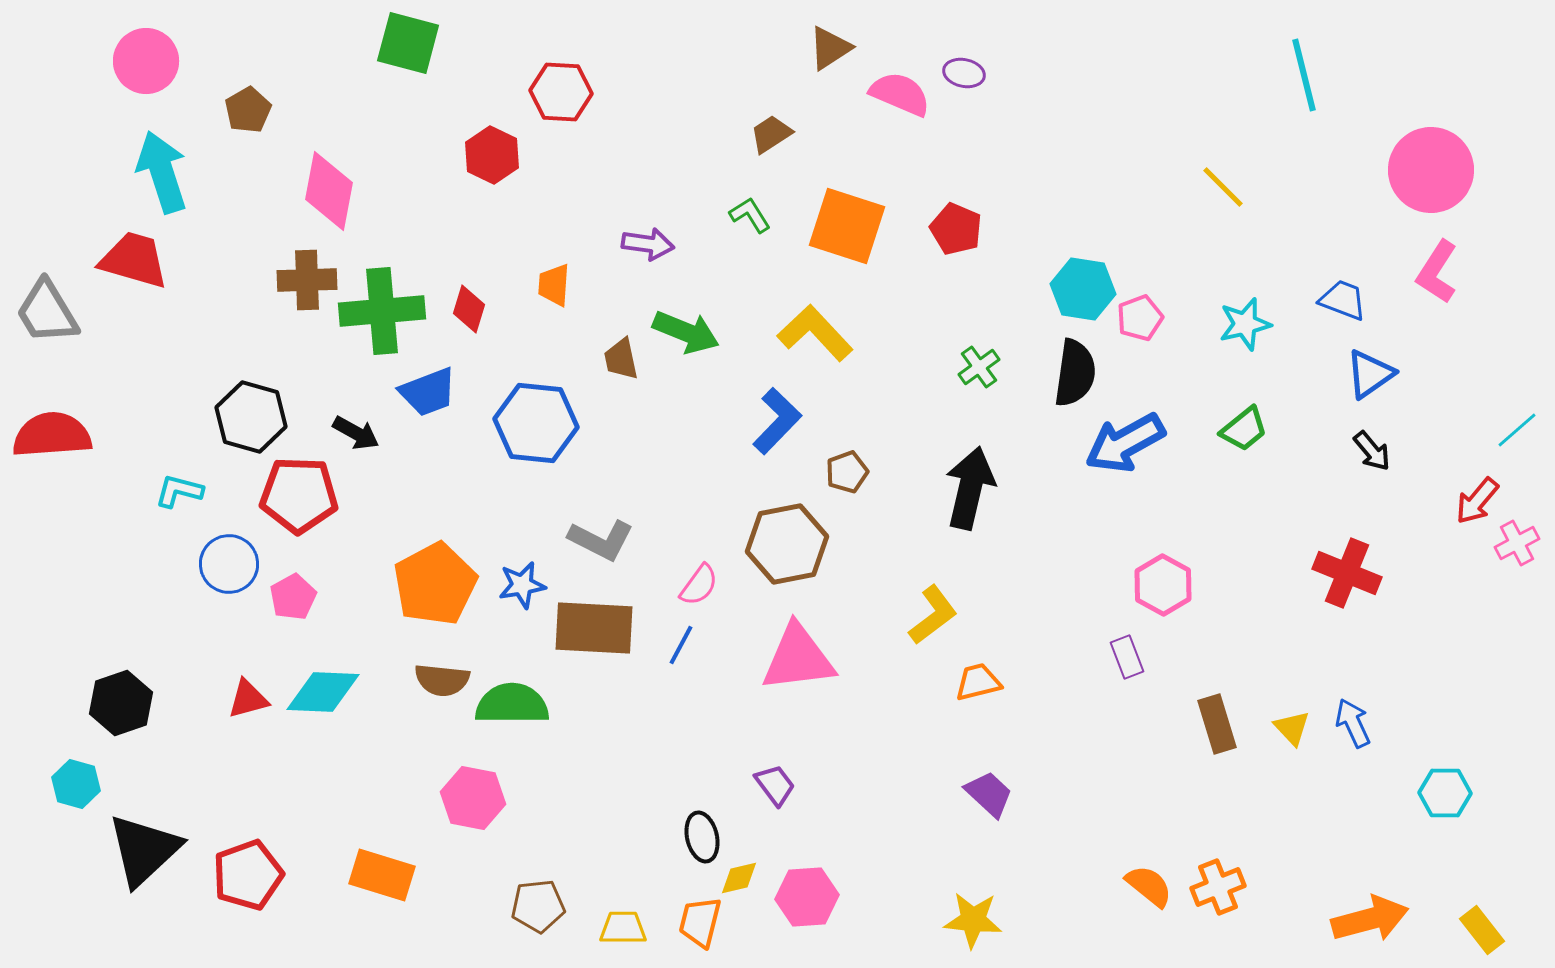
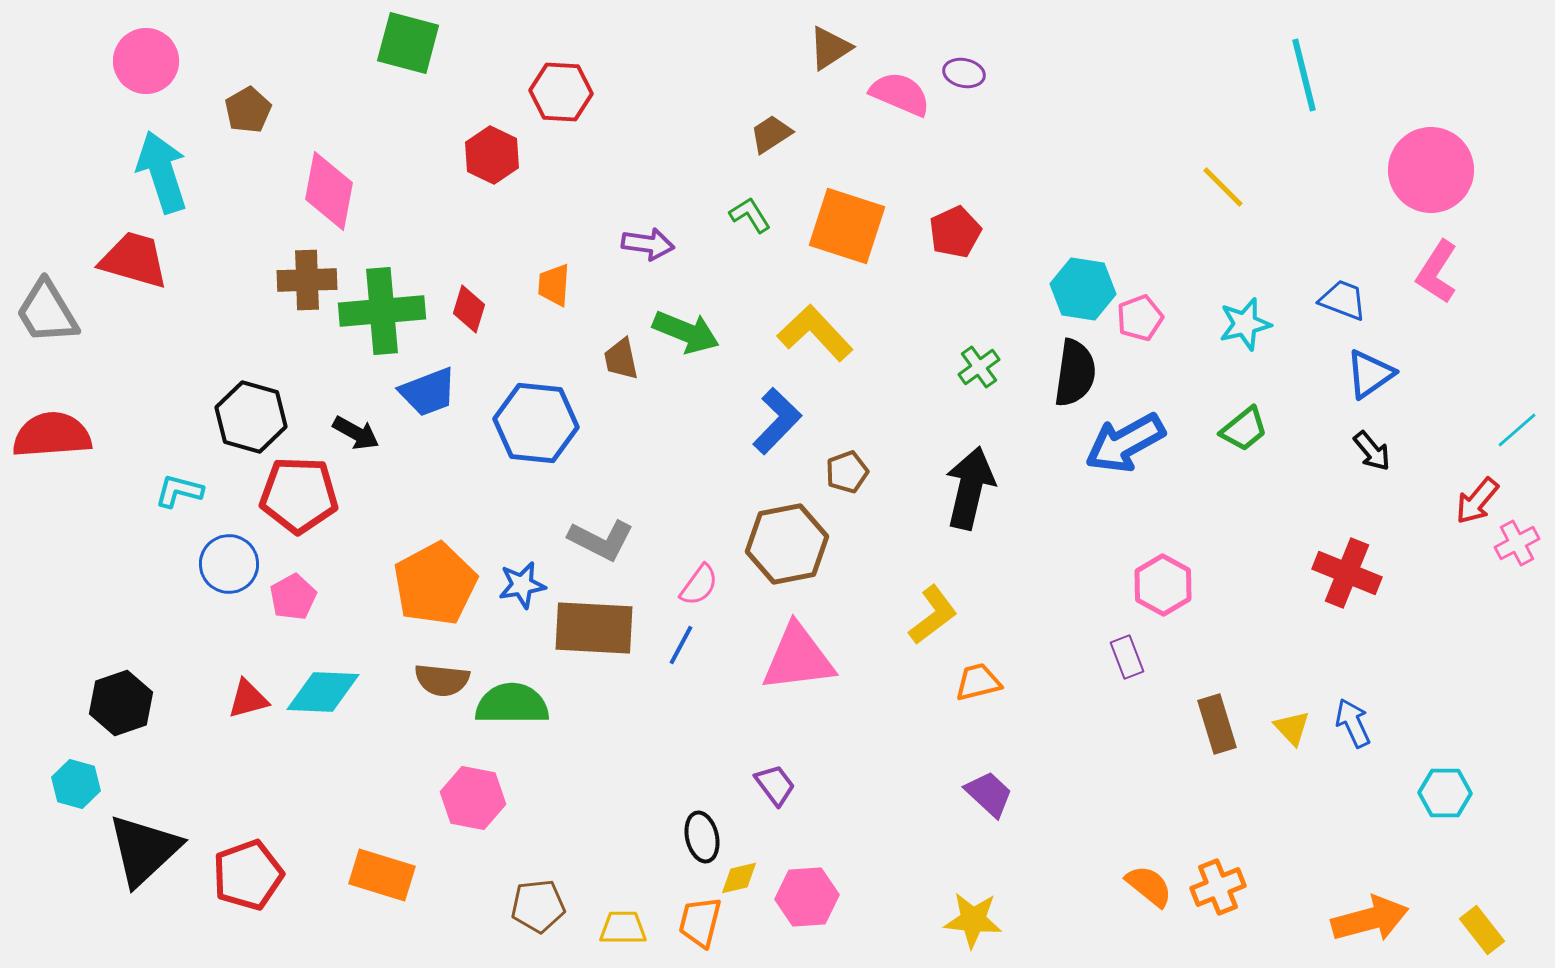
red pentagon at (956, 229): moved 1 px left, 3 px down; rotated 24 degrees clockwise
